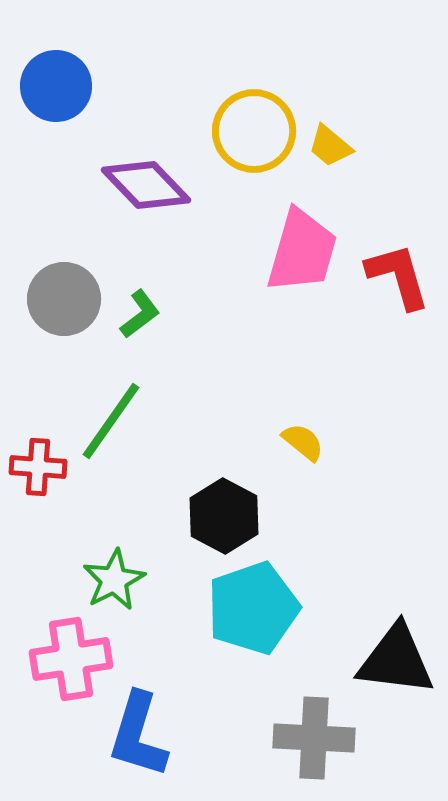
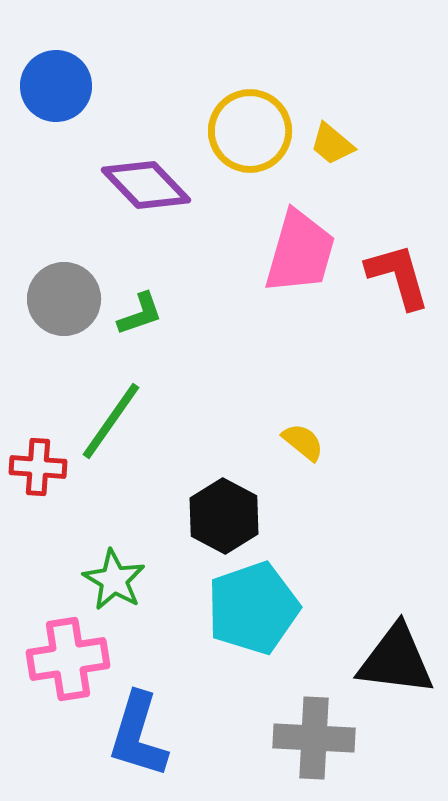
yellow circle: moved 4 px left
yellow trapezoid: moved 2 px right, 2 px up
pink trapezoid: moved 2 px left, 1 px down
green L-shape: rotated 18 degrees clockwise
green star: rotated 14 degrees counterclockwise
pink cross: moved 3 px left
